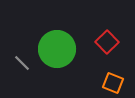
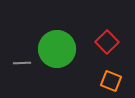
gray line: rotated 48 degrees counterclockwise
orange square: moved 2 px left, 2 px up
